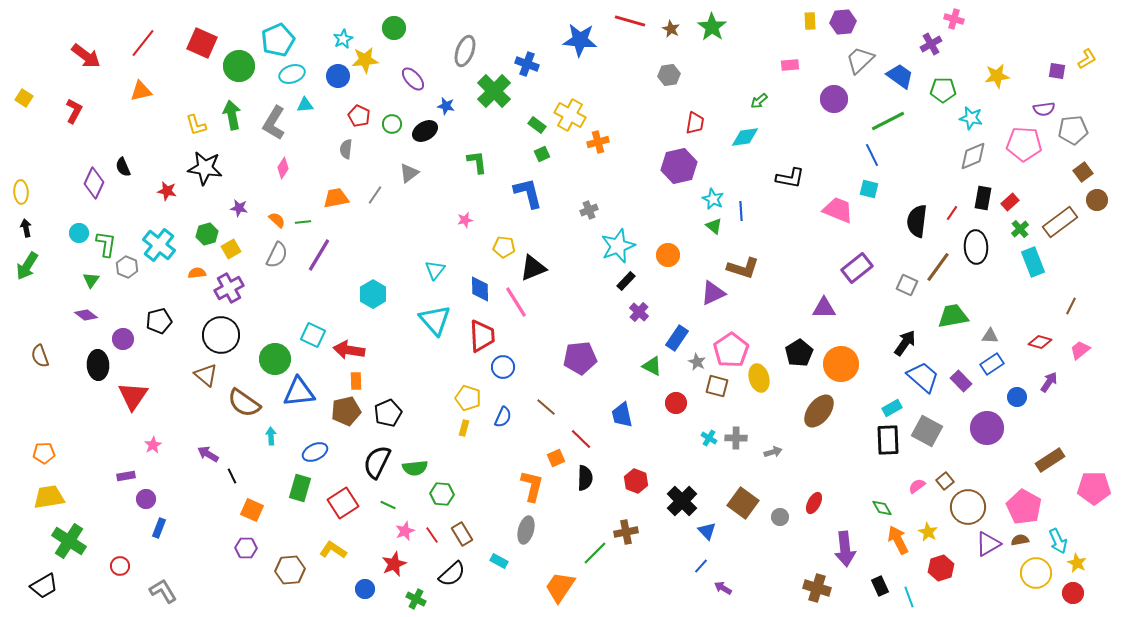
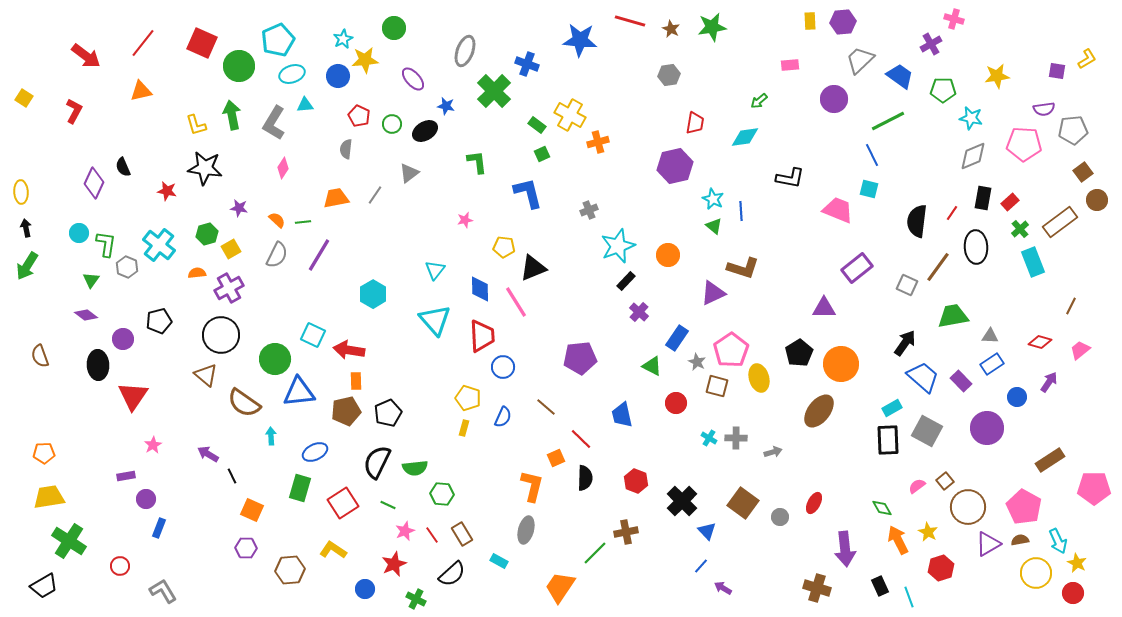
green star at (712, 27): rotated 28 degrees clockwise
purple hexagon at (679, 166): moved 4 px left
